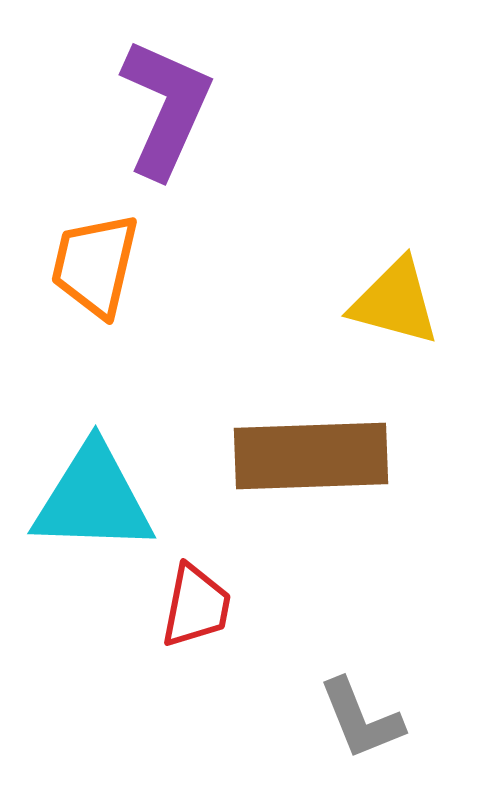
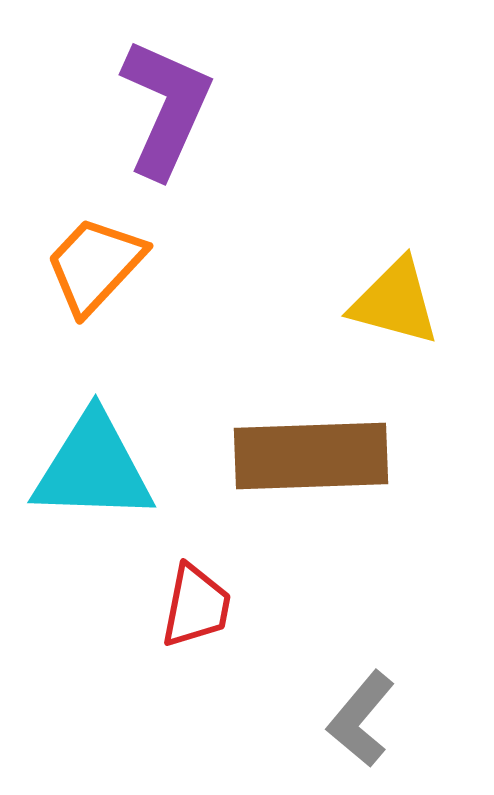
orange trapezoid: rotated 30 degrees clockwise
cyan triangle: moved 31 px up
gray L-shape: rotated 62 degrees clockwise
